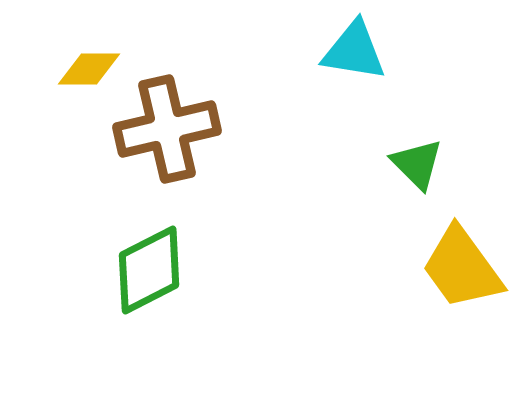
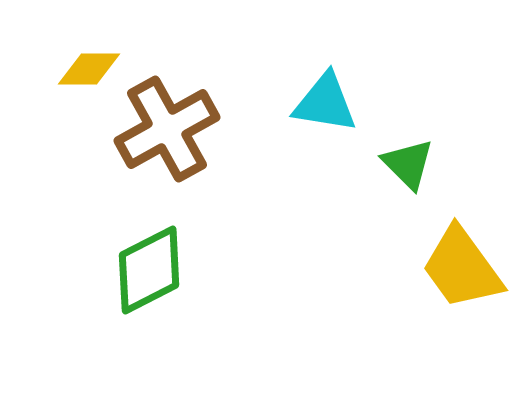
cyan triangle: moved 29 px left, 52 px down
brown cross: rotated 16 degrees counterclockwise
green triangle: moved 9 px left
